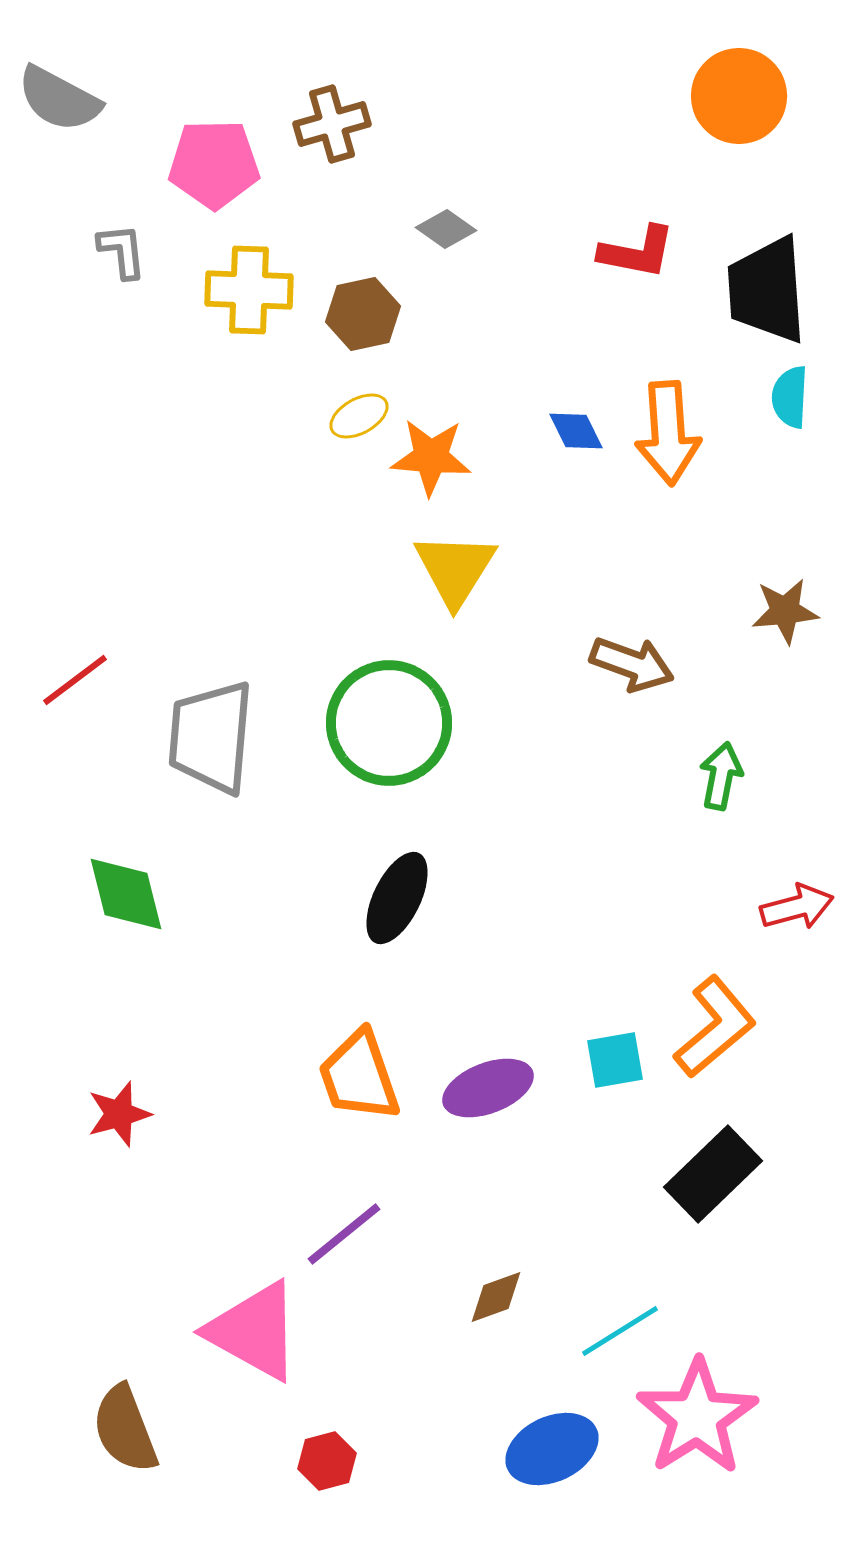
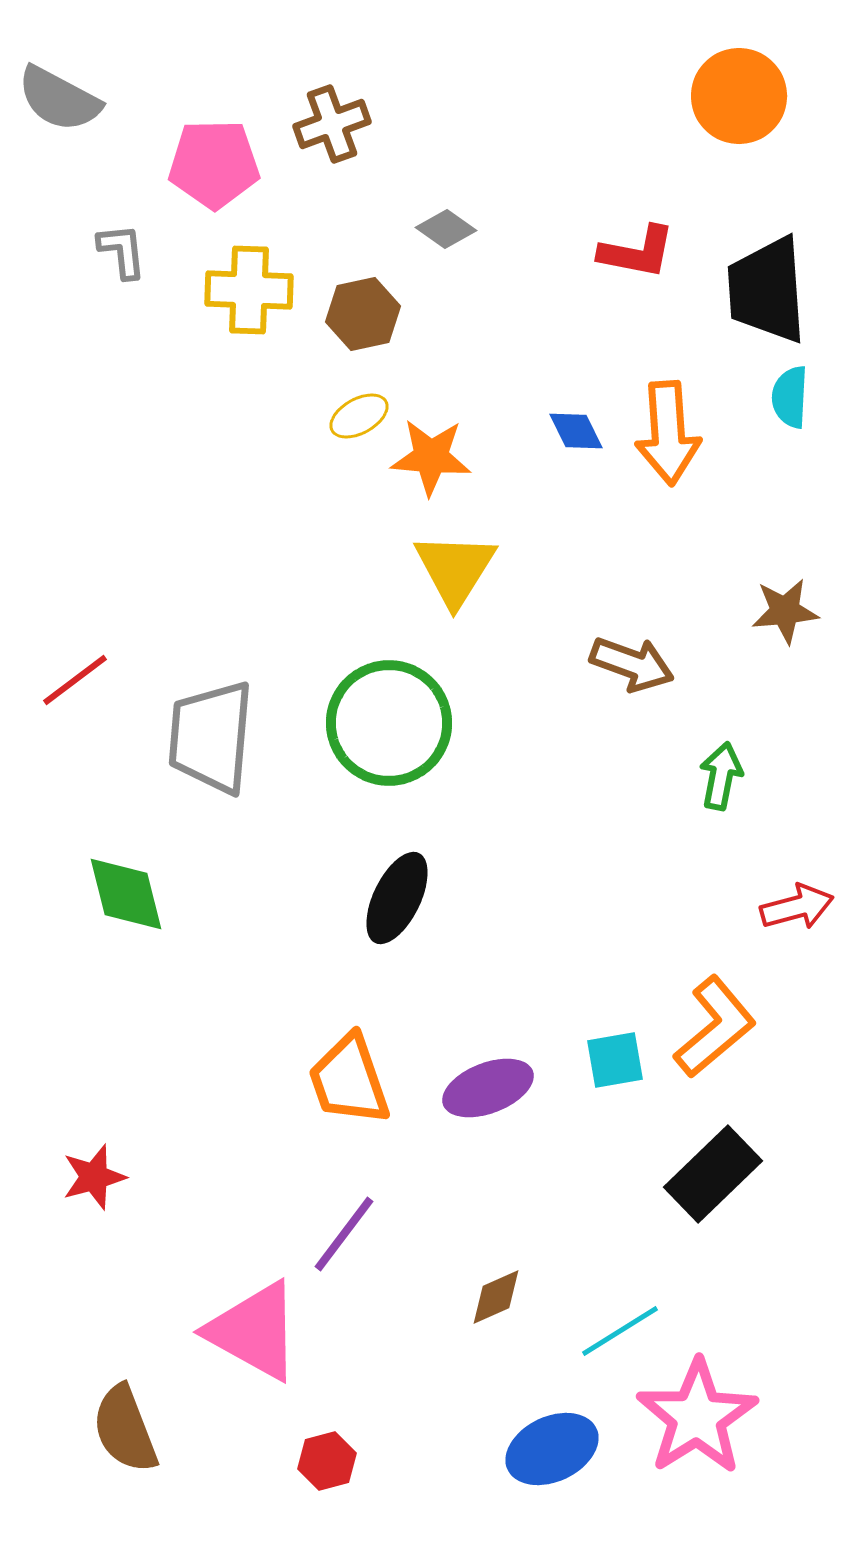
brown cross: rotated 4 degrees counterclockwise
orange trapezoid: moved 10 px left, 4 px down
red star: moved 25 px left, 63 px down
purple line: rotated 14 degrees counterclockwise
brown diamond: rotated 4 degrees counterclockwise
